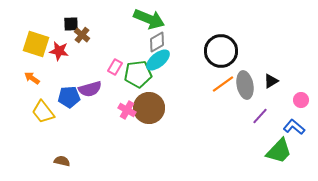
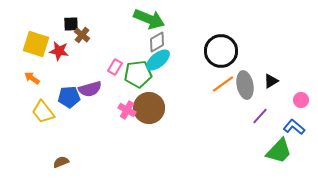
brown semicircle: moved 1 px left, 1 px down; rotated 35 degrees counterclockwise
